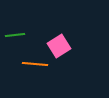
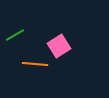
green line: rotated 24 degrees counterclockwise
